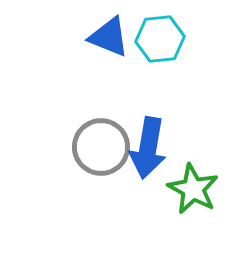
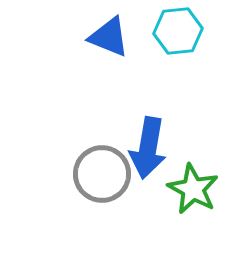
cyan hexagon: moved 18 px right, 8 px up
gray circle: moved 1 px right, 27 px down
